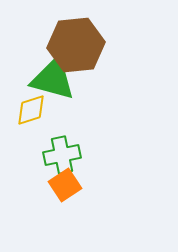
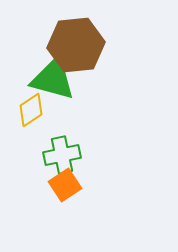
yellow diamond: rotated 16 degrees counterclockwise
